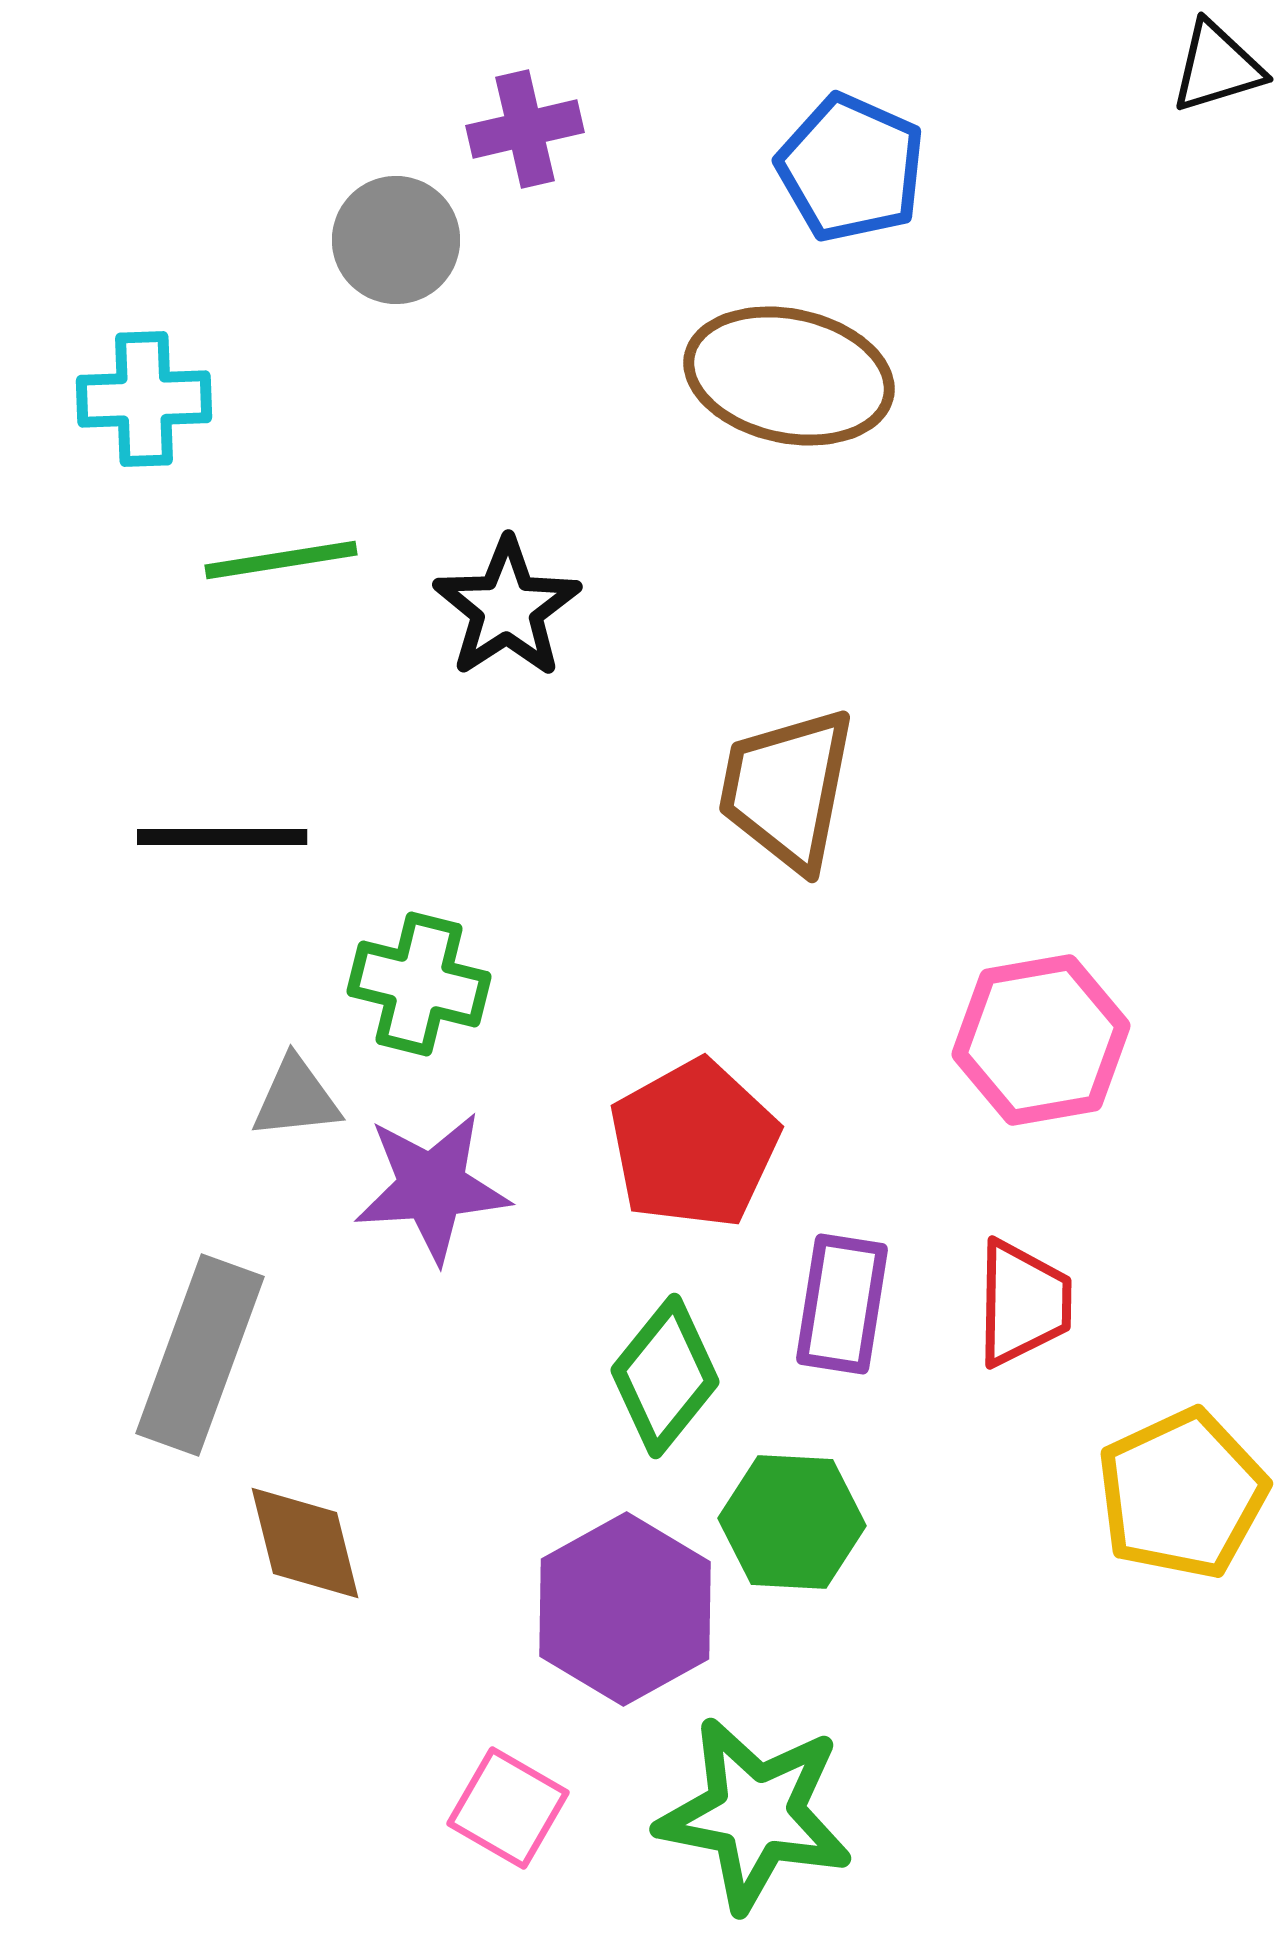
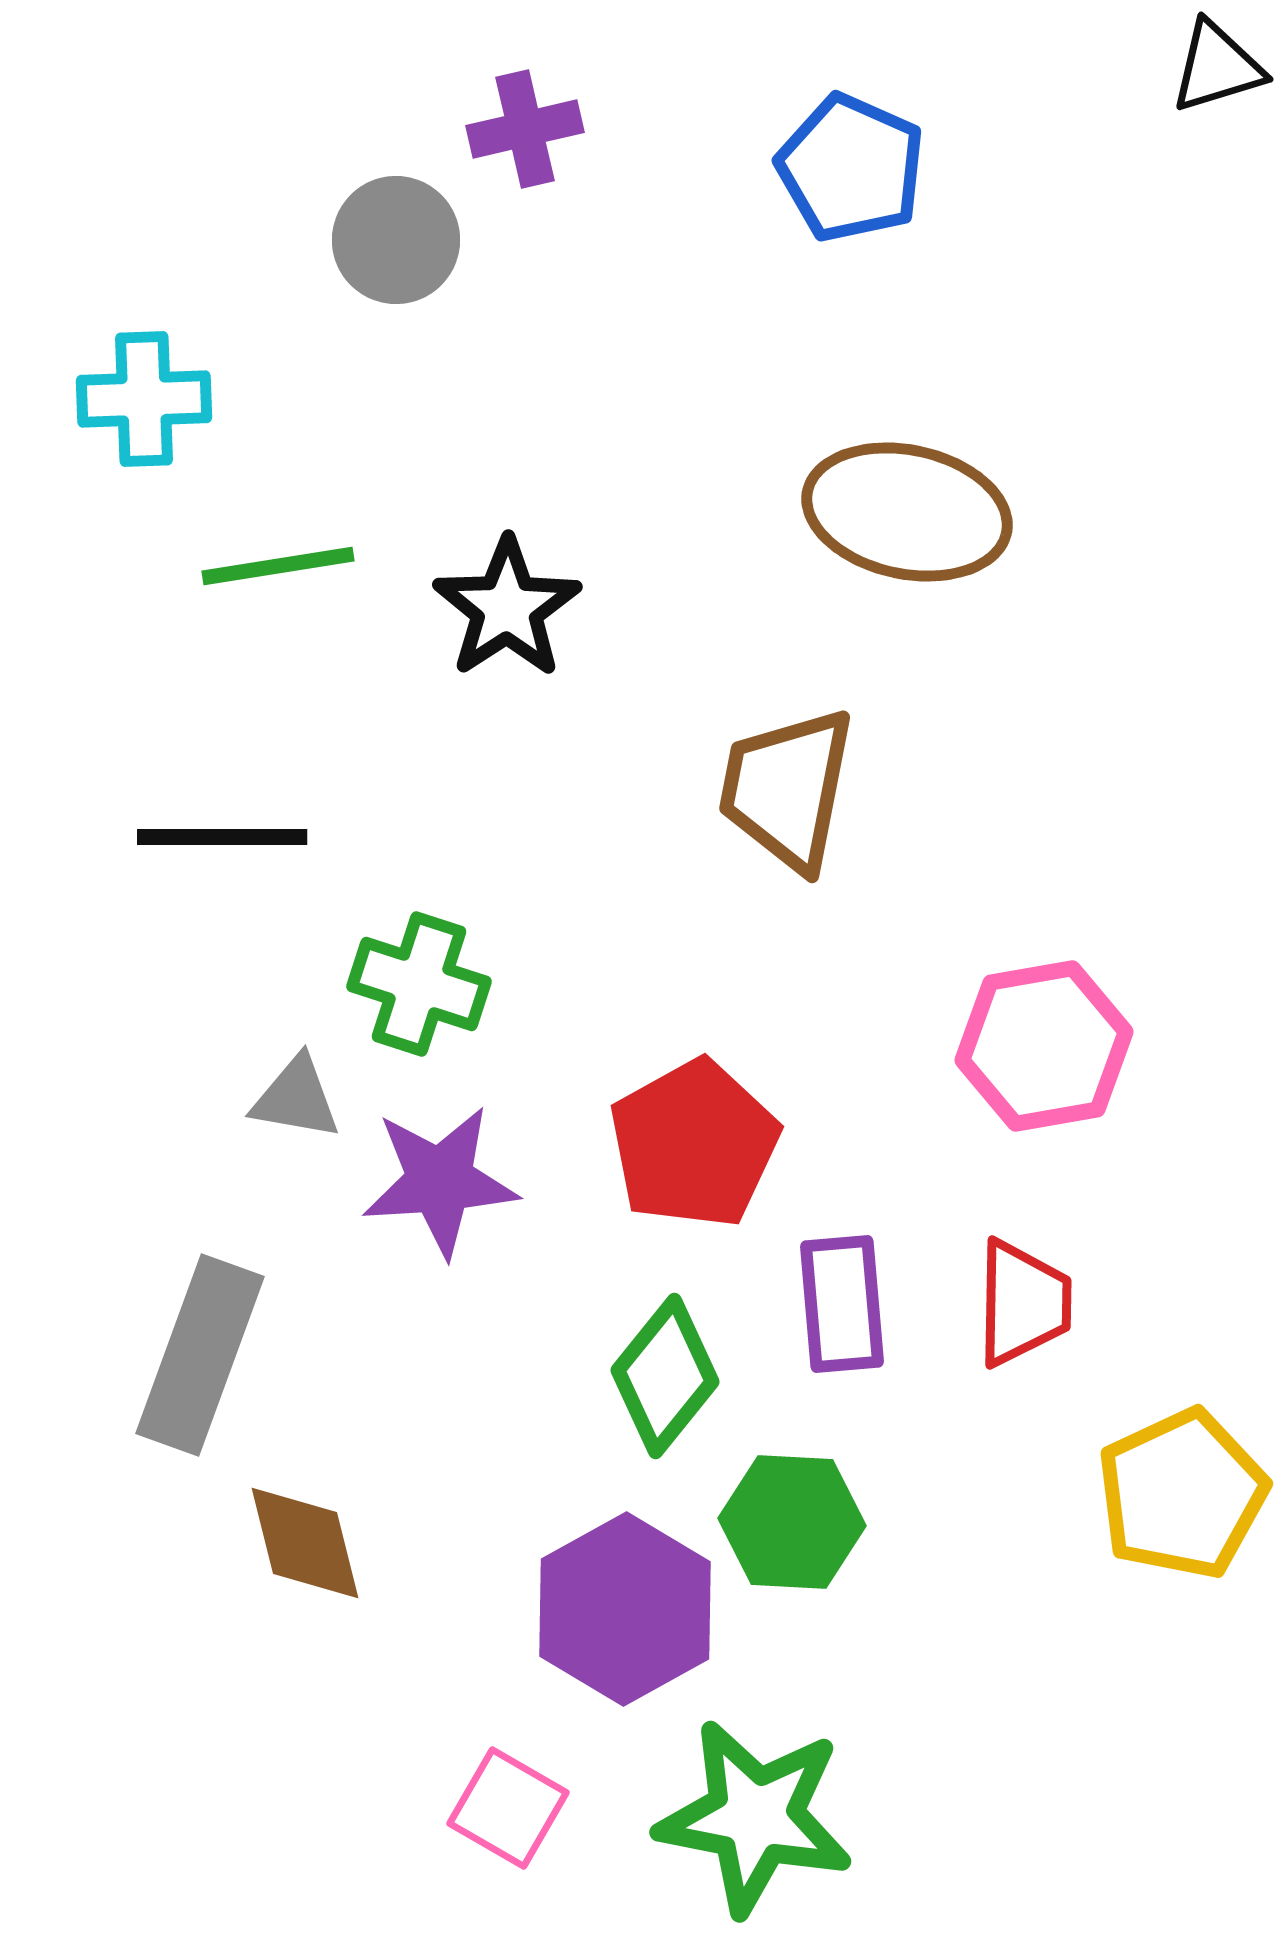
brown ellipse: moved 118 px right, 136 px down
green line: moved 3 px left, 6 px down
green cross: rotated 4 degrees clockwise
pink hexagon: moved 3 px right, 6 px down
gray triangle: rotated 16 degrees clockwise
purple star: moved 8 px right, 6 px up
purple rectangle: rotated 14 degrees counterclockwise
green star: moved 3 px down
